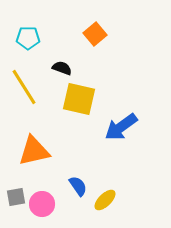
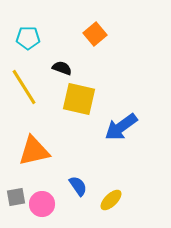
yellow ellipse: moved 6 px right
